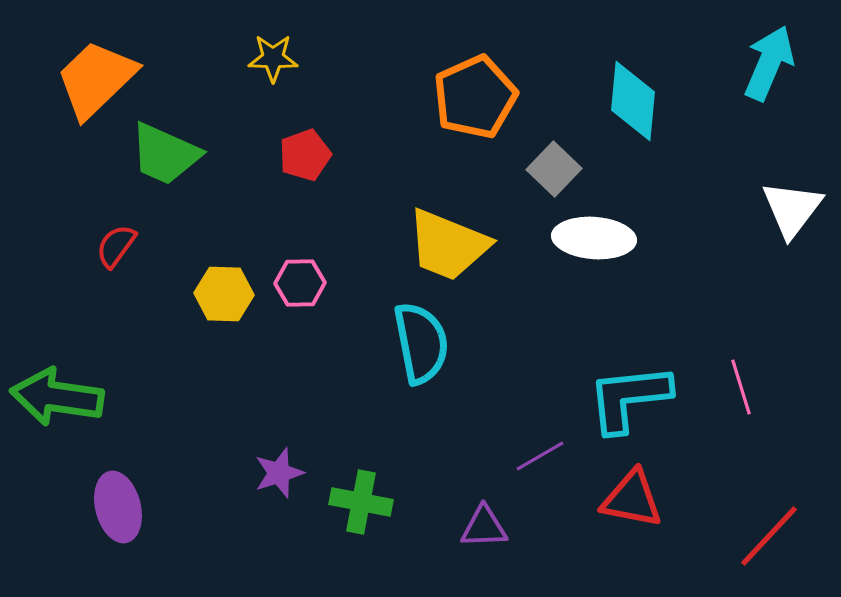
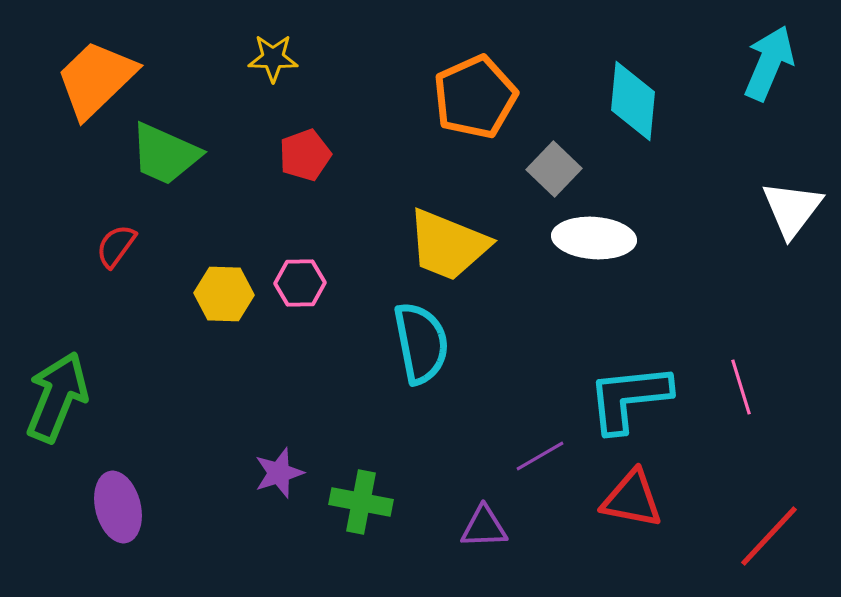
green arrow: rotated 104 degrees clockwise
